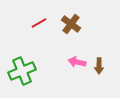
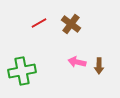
green cross: rotated 12 degrees clockwise
